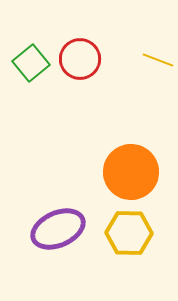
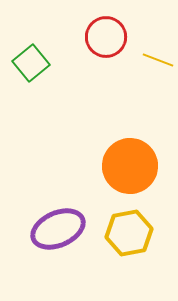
red circle: moved 26 px right, 22 px up
orange circle: moved 1 px left, 6 px up
yellow hexagon: rotated 12 degrees counterclockwise
